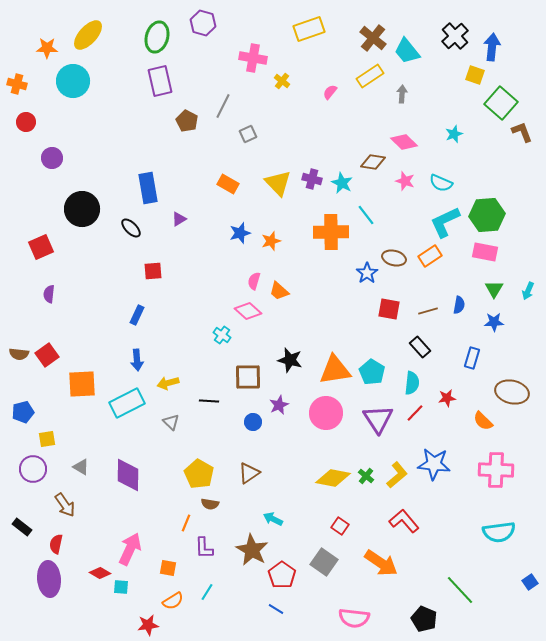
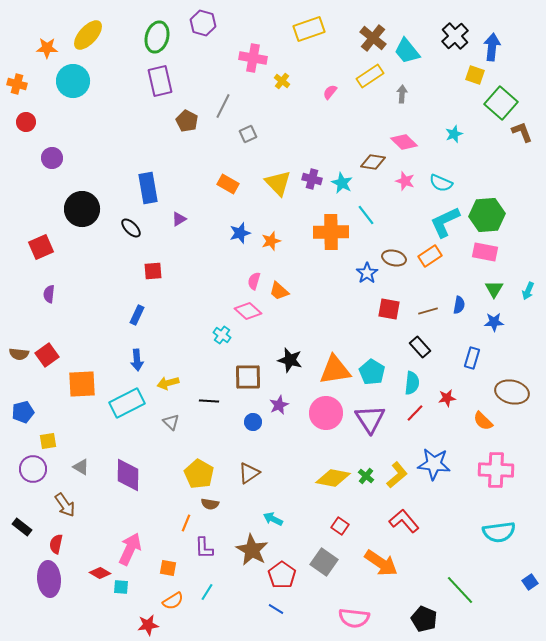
purple triangle at (378, 419): moved 8 px left
yellow square at (47, 439): moved 1 px right, 2 px down
